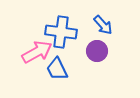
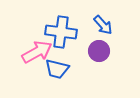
purple circle: moved 2 px right
blue trapezoid: rotated 50 degrees counterclockwise
